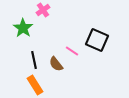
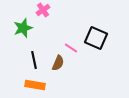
green star: rotated 18 degrees clockwise
black square: moved 1 px left, 2 px up
pink line: moved 1 px left, 3 px up
brown semicircle: moved 2 px right, 1 px up; rotated 119 degrees counterclockwise
orange rectangle: rotated 48 degrees counterclockwise
